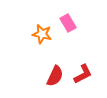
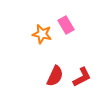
pink rectangle: moved 2 px left, 2 px down
red L-shape: moved 1 px left, 3 px down
